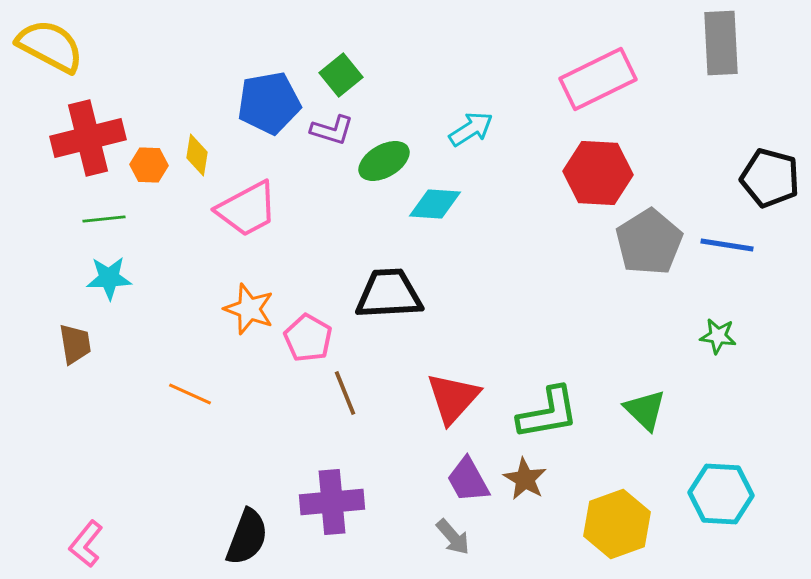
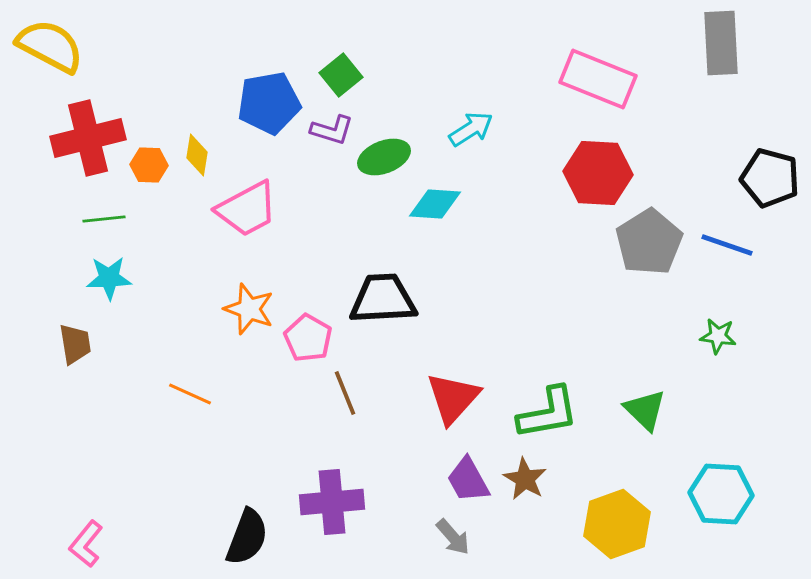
pink rectangle: rotated 48 degrees clockwise
green ellipse: moved 4 px up; rotated 9 degrees clockwise
blue line: rotated 10 degrees clockwise
black trapezoid: moved 6 px left, 5 px down
